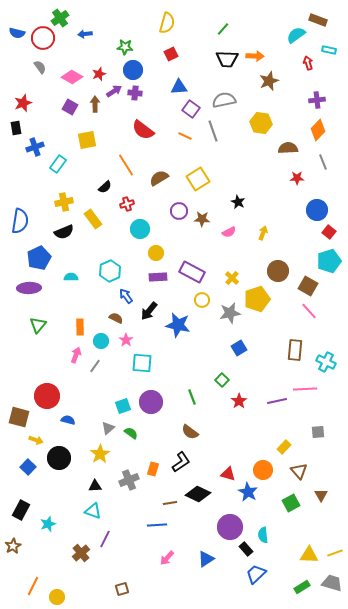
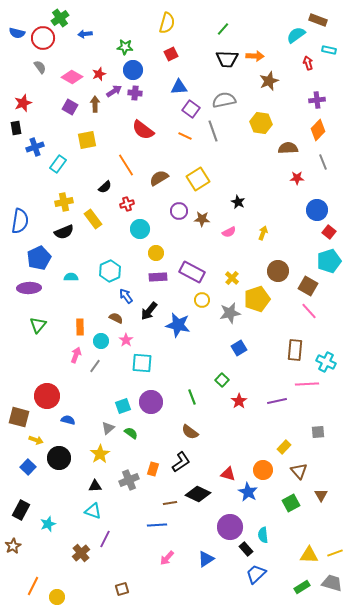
pink line at (305, 389): moved 2 px right, 5 px up
